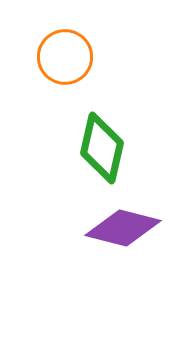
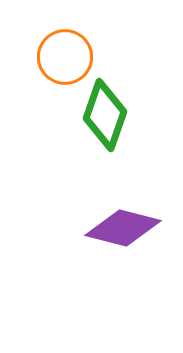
green diamond: moved 3 px right, 33 px up; rotated 6 degrees clockwise
